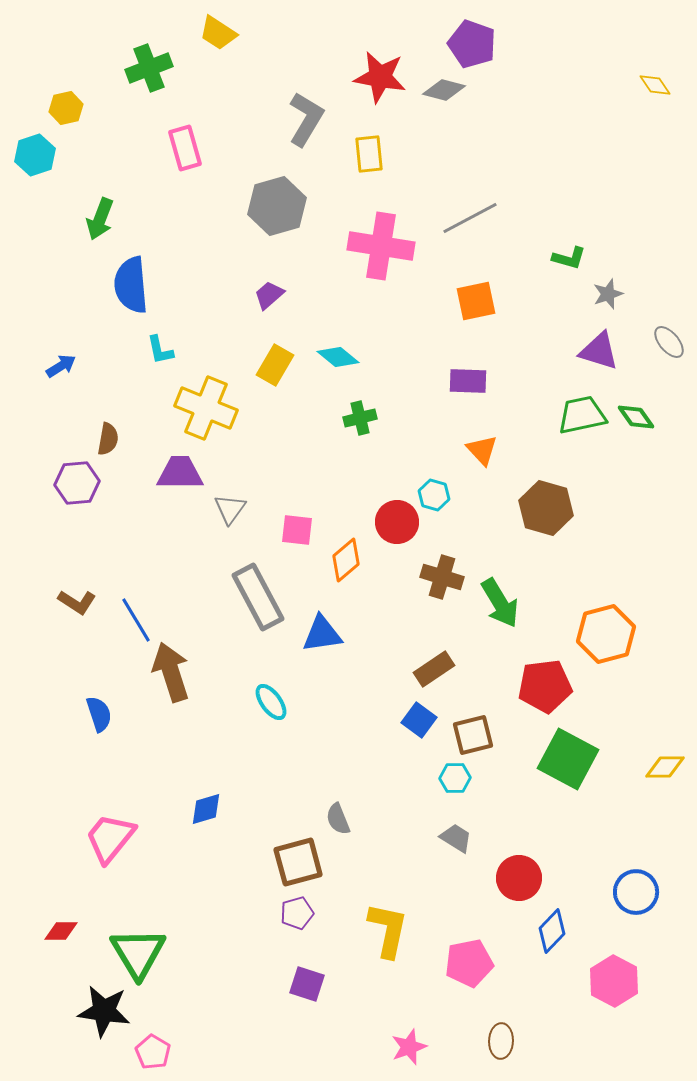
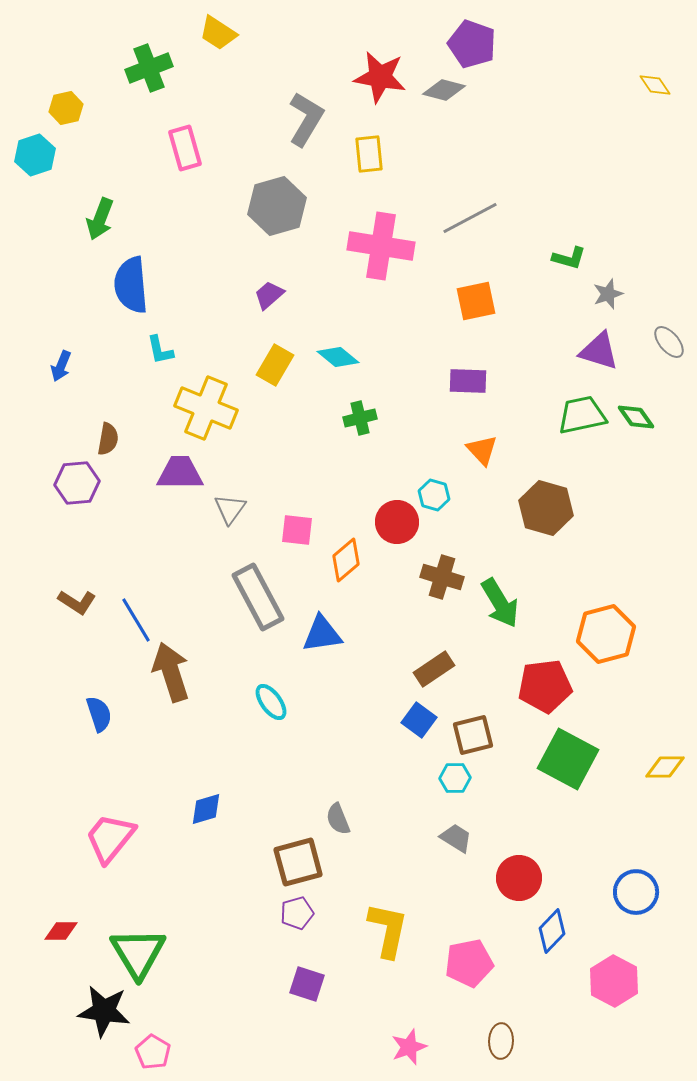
blue arrow at (61, 366): rotated 144 degrees clockwise
